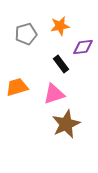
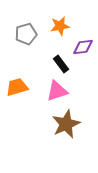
pink triangle: moved 3 px right, 3 px up
